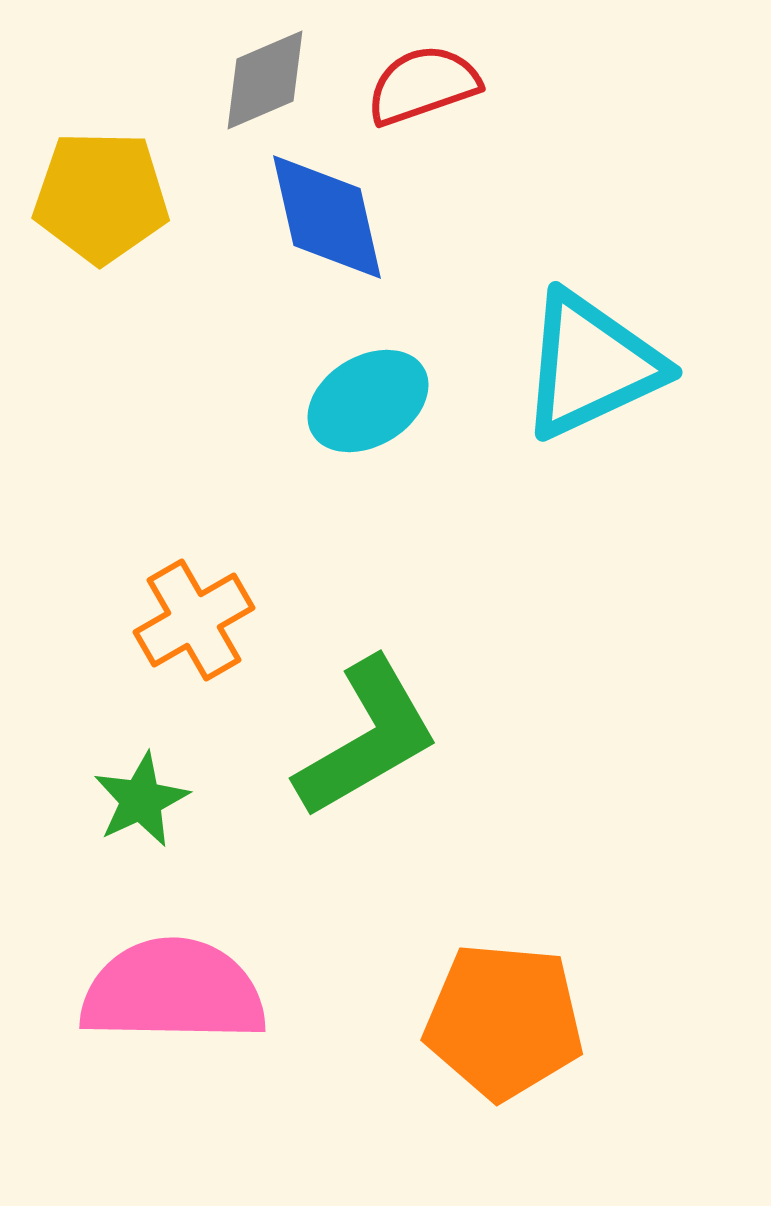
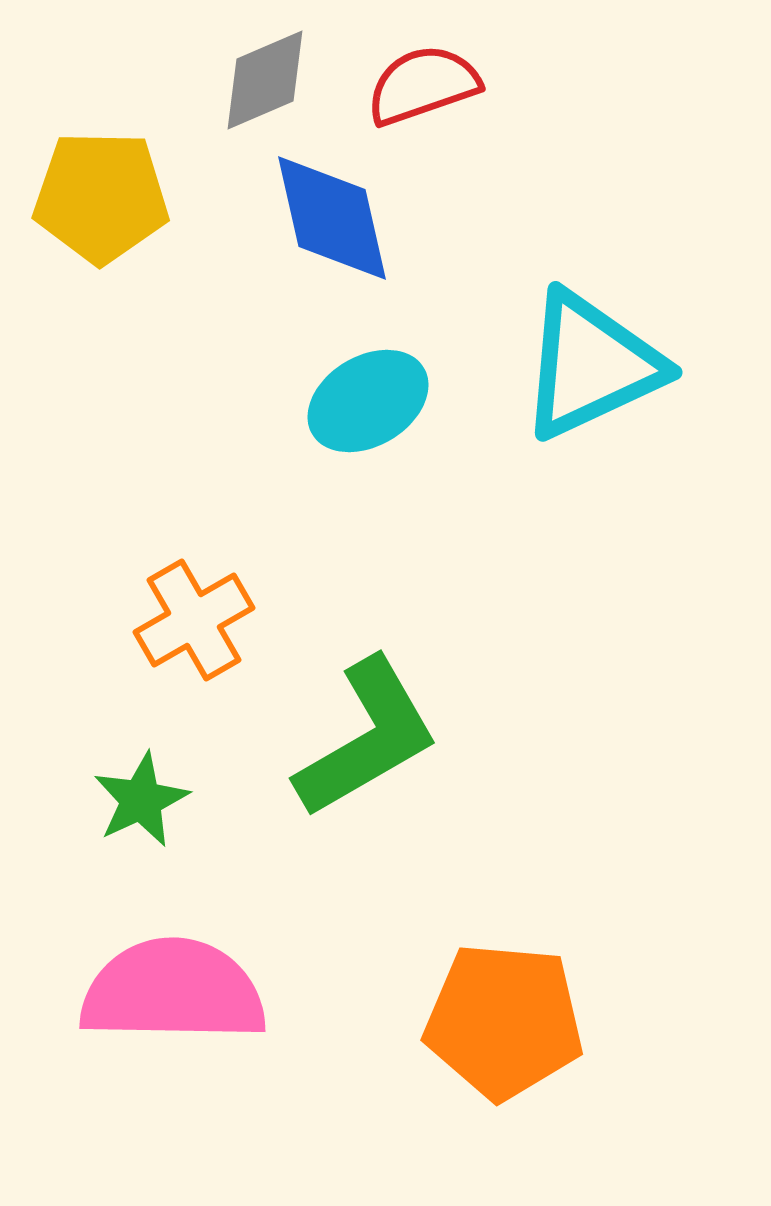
blue diamond: moved 5 px right, 1 px down
